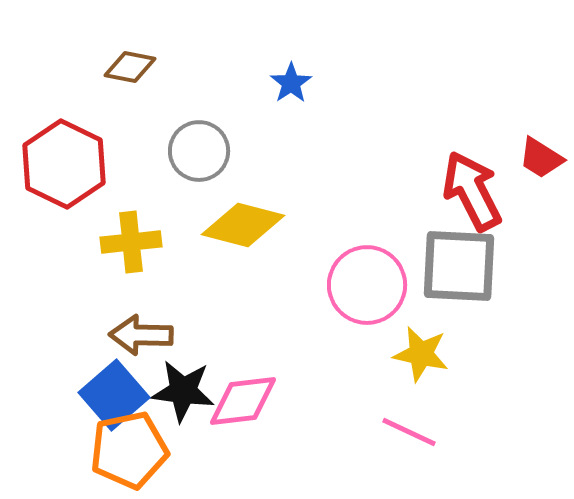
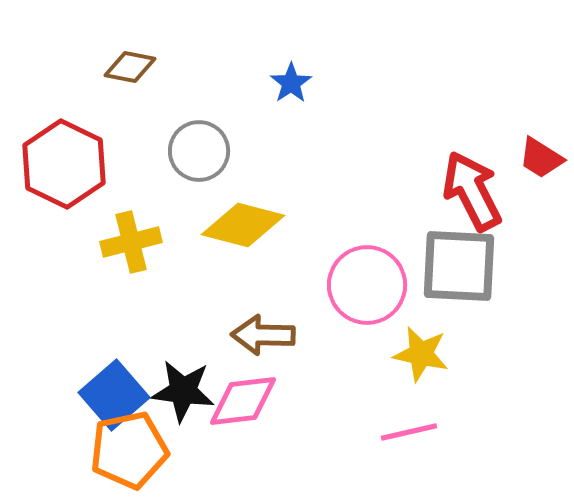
yellow cross: rotated 8 degrees counterclockwise
brown arrow: moved 122 px right
pink line: rotated 38 degrees counterclockwise
